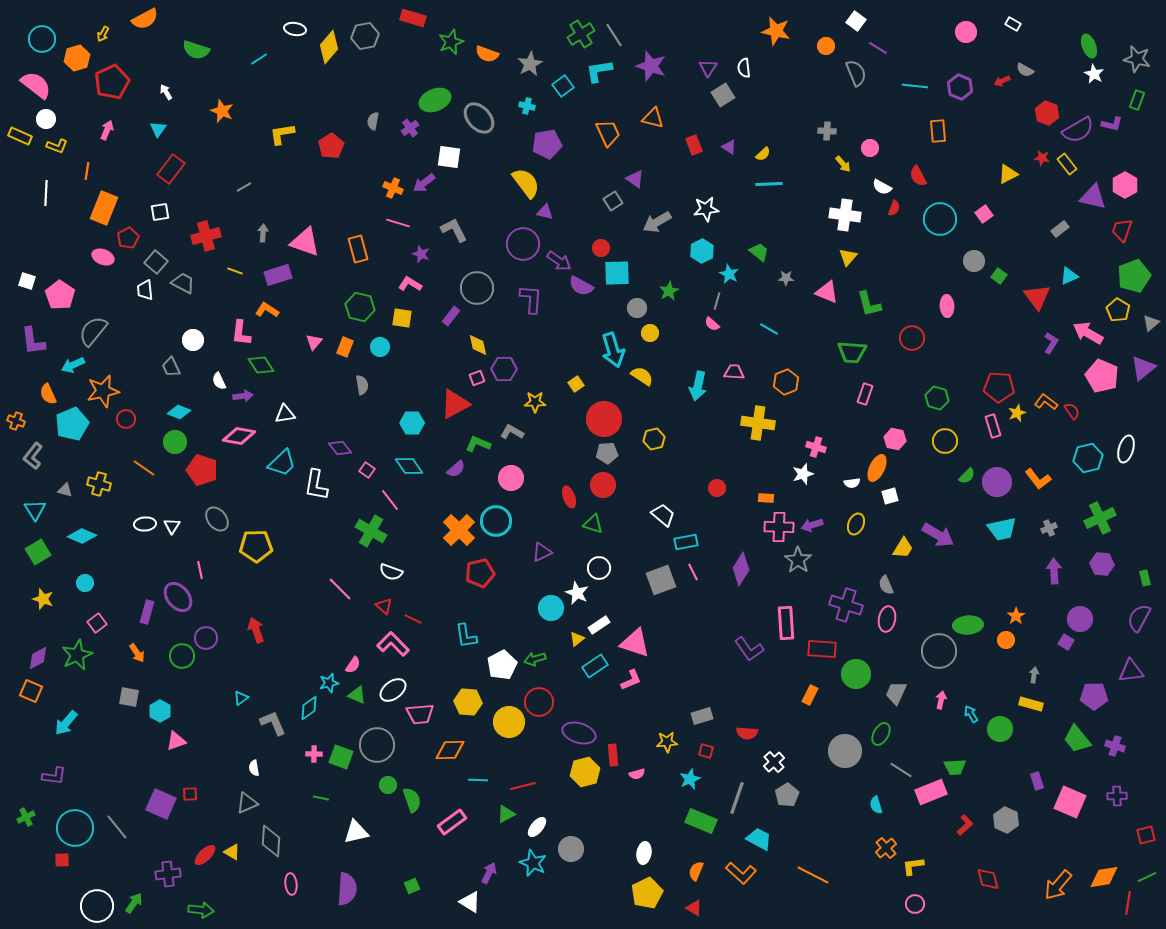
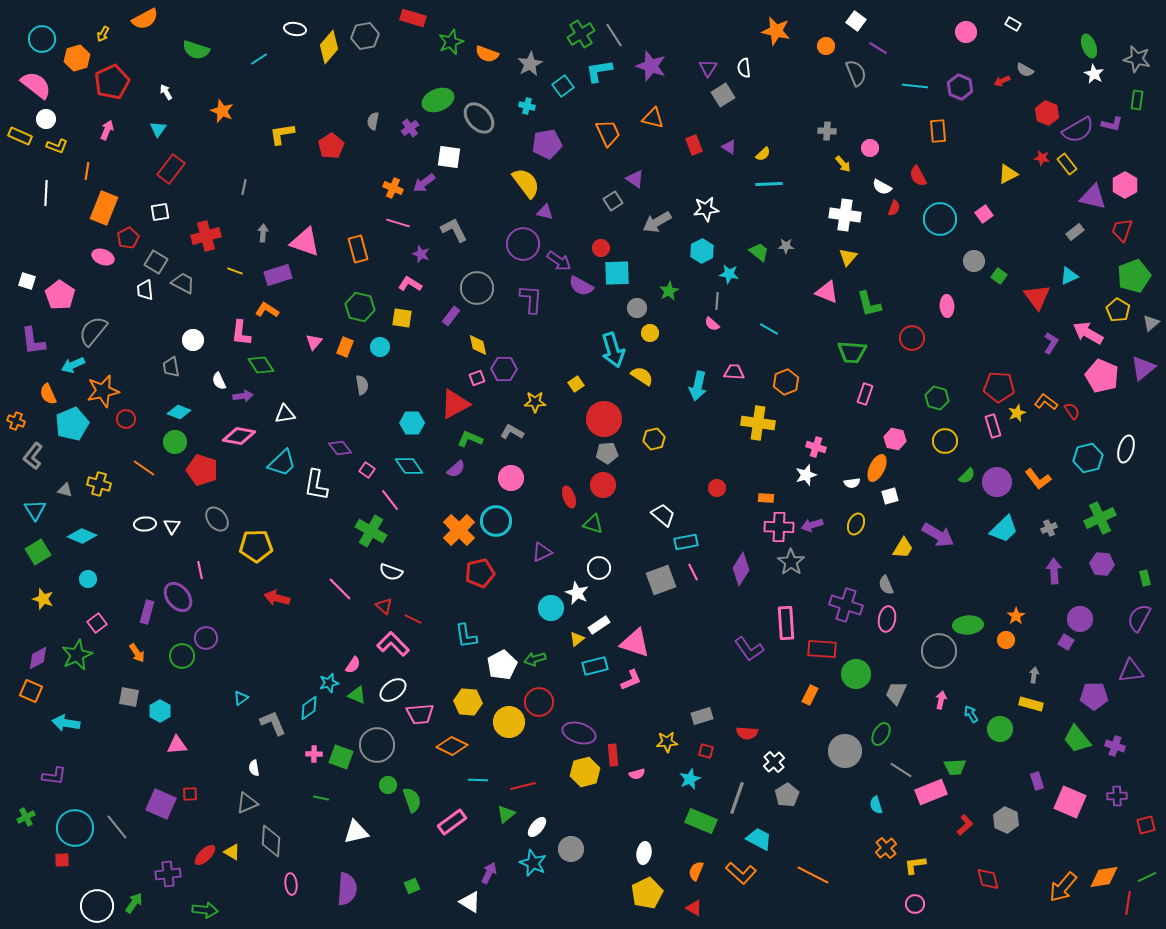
green ellipse at (435, 100): moved 3 px right
green rectangle at (1137, 100): rotated 12 degrees counterclockwise
gray line at (244, 187): rotated 49 degrees counterclockwise
gray rectangle at (1060, 229): moved 15 px right, 3 px down
gray square at (156, 262): rotated 10 degrees counterclockwise
cyan star at (729, 274): rotated 18 degrees counterclockwise
gray star at (786, 278): moved 32 px up
gray line at (717, 301): rotated 12 degrees counterclockwise
gray trapezoid at (171, 367): rotated 15 degrees clockwise
green L-shape at (478, 444): moved 8 px left, 5 px up
white star at (803, 474): moved 3 px right, 1 px down
cyan trapezoid at (1002, 529): moved 2 px right; rotated 32 degrees counterclockwise
gray star at (798, 560): moved 7 px left, 2 px down
cyan circle at (85, 583): moved 3 px right, 4 px up
red arrow at (256, 630): moved 21 px right, 32 px up; rotated 55 degrees counterclockwise
cyan rectangle at (595, 666): rotated 20 degrees clockwise
cyan arrow at (66, 723): rotated 60 degrees clockwise
pink triangle at (176, 741): moved 1 px right, 4 px down; rotated 15 degrees clockwise
orange diamond at (450, 750): moved 2 px right, 4 px up; rotated 28 degrees clockwise
green triangle at (506, 814): rotated 12 degrees counterclockwise
red square at (1146, 835): moved 10 px up
yellow L-shape at (913, 866): moved 2 px right, 1 px up
orange arrow at (1058, 885): moved 5 px right, 2 px down
green arrow at (201, 910): moved 4 px right
